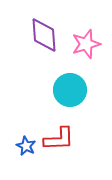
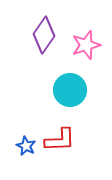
purple diamond: rotated 39 degrees clockwise
pink star: moved 1 px down
red L-shape: moved 1 px right, 1 px down
